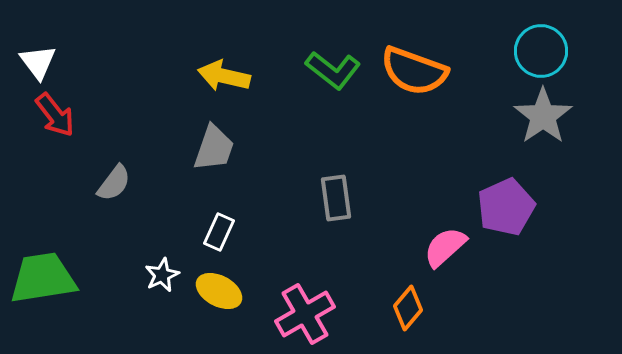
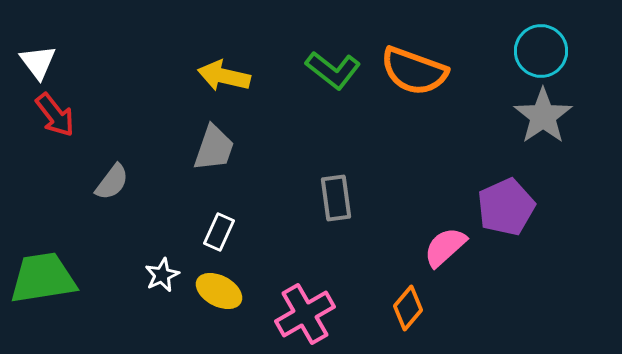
gray semicircle: moved 2 px left, 1 px up
